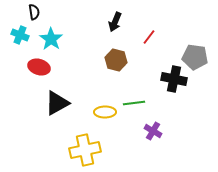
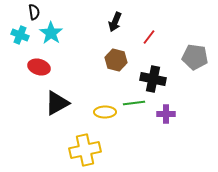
cyan star: moved 6 px up
black cross: moved 21 px left
purple cross: moved 13 px right, 17 px up; rotated 30 degrees counterclockwise
